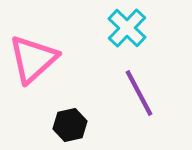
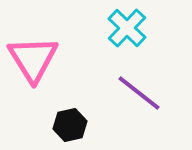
pink triangle: rotated 20 degrees counterclockwise
purple line: rotated 24 degrees counterclockwise
